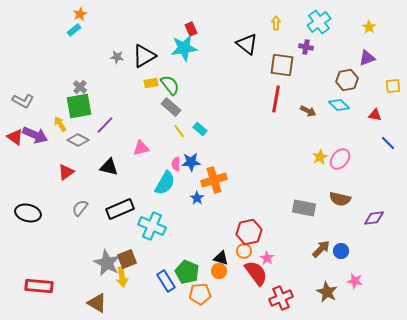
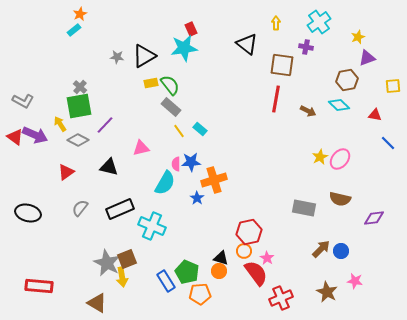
yellow star at (369, 27): moved 11 px left, 10 px down; rotated 16 degrees clockwise
